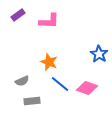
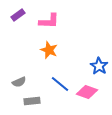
blue star: moved 12 px down
orange star: moved 12 px up
gray semicircle: moved 3 px left, 1 px down
pink diamond: moved 4 px down
